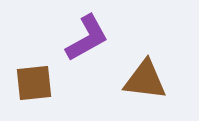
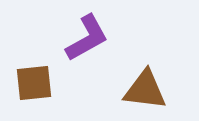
brown triangle: moved 10 px down
